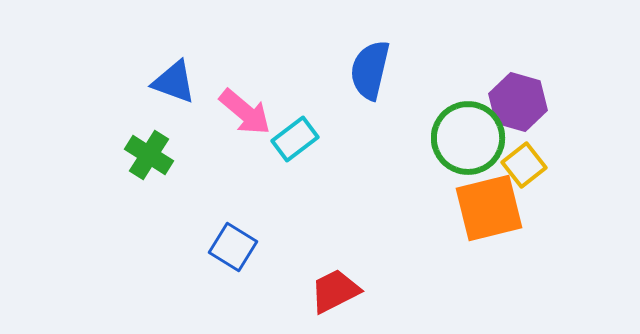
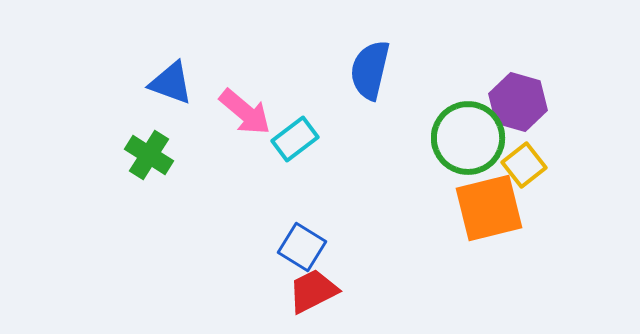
blue triangle: moved 3 px left, 1 px down
blue square: moved 69 px right
red trapezoid: moved 22 px left
